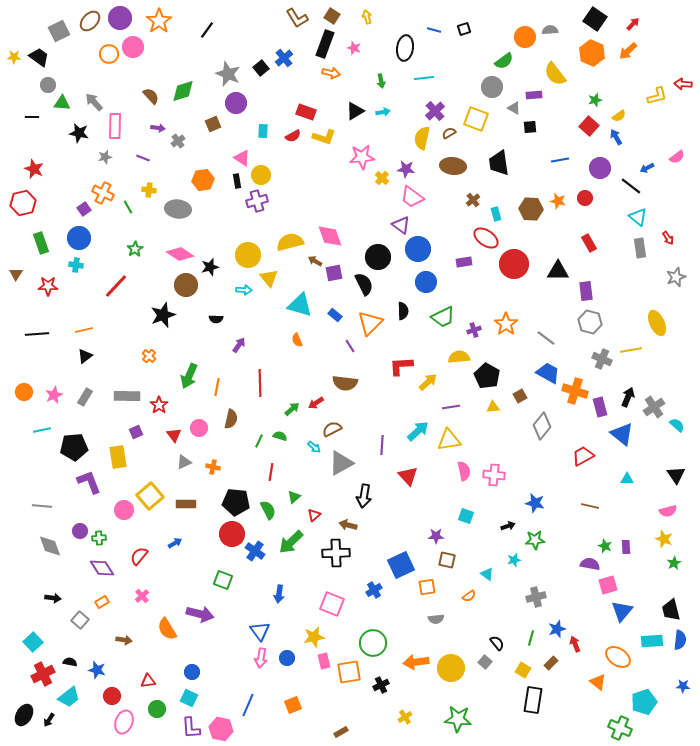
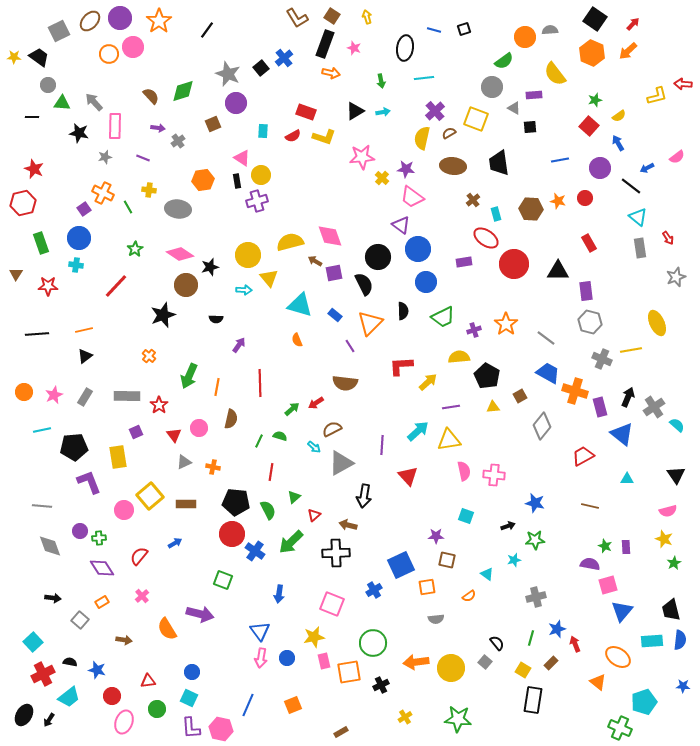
blue arrow at (616, 137): moved 2 px right, 6 px down
